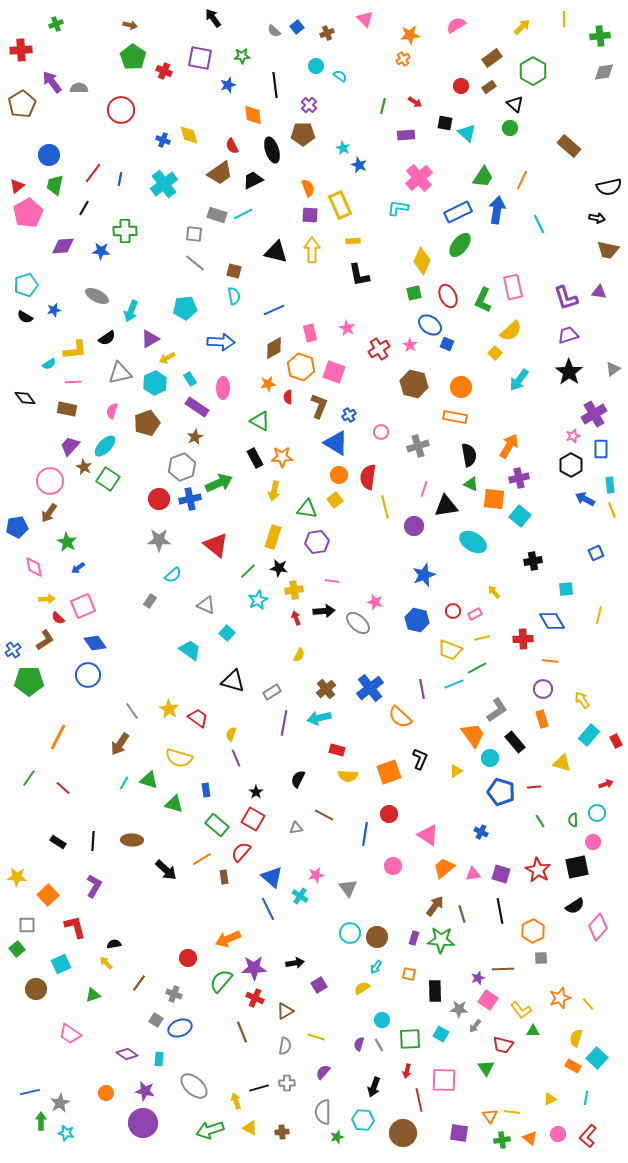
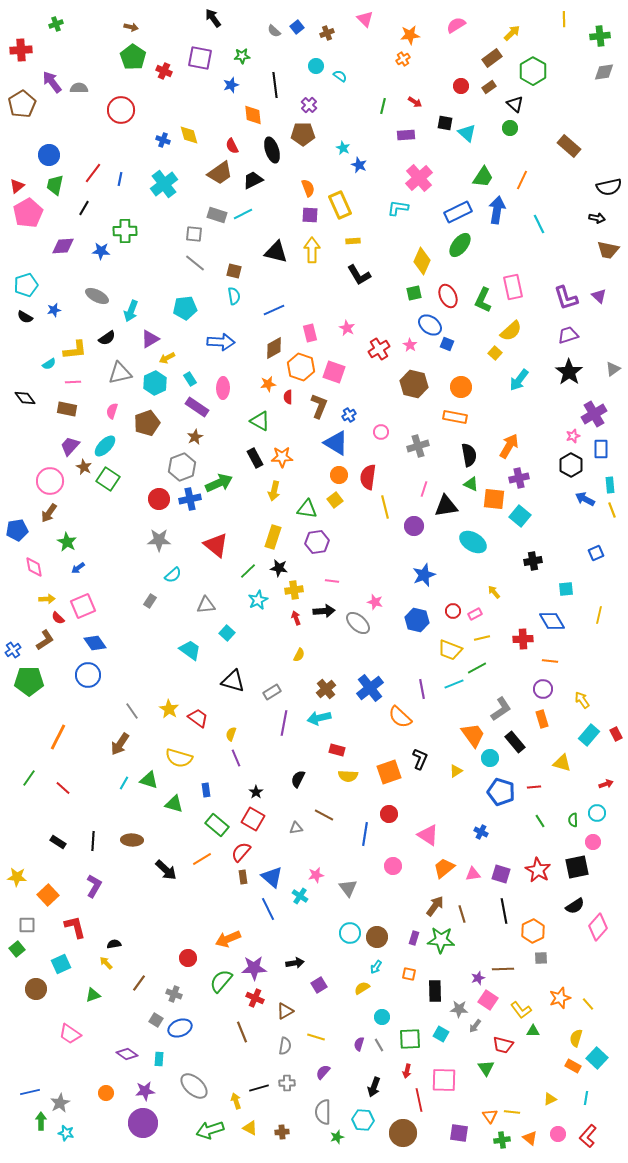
brown arrow at (130, 25): moved 1 px right, 2 px down
yellow arrow at (522, 27): moved 10 px left, 6 px down
blue star at (228, 85): moved 3 px right
black L-shape at (359, 275): rotated 20 degrees counterclockwise
purple triangle at (599, 292): moved 4 px down; rotated 35 degrees clockwise
blue pentagon at (17, 527): moved 3 px down
gray triangle at (206, 605): rotated 30 degrees counterclockwise
gray L-shape at (497, 710): moved 4 px right, 1 px up
red rectangle at (616, 741): moved 7 px up
brown rectangle at (224, 877): moved 19 px right
black line at (500, 911): moved 4 px right
cyan circle at (382, 1020): moved 3 px up
purple star at (145, 1091): rotated 18 degrees counterclockwise
